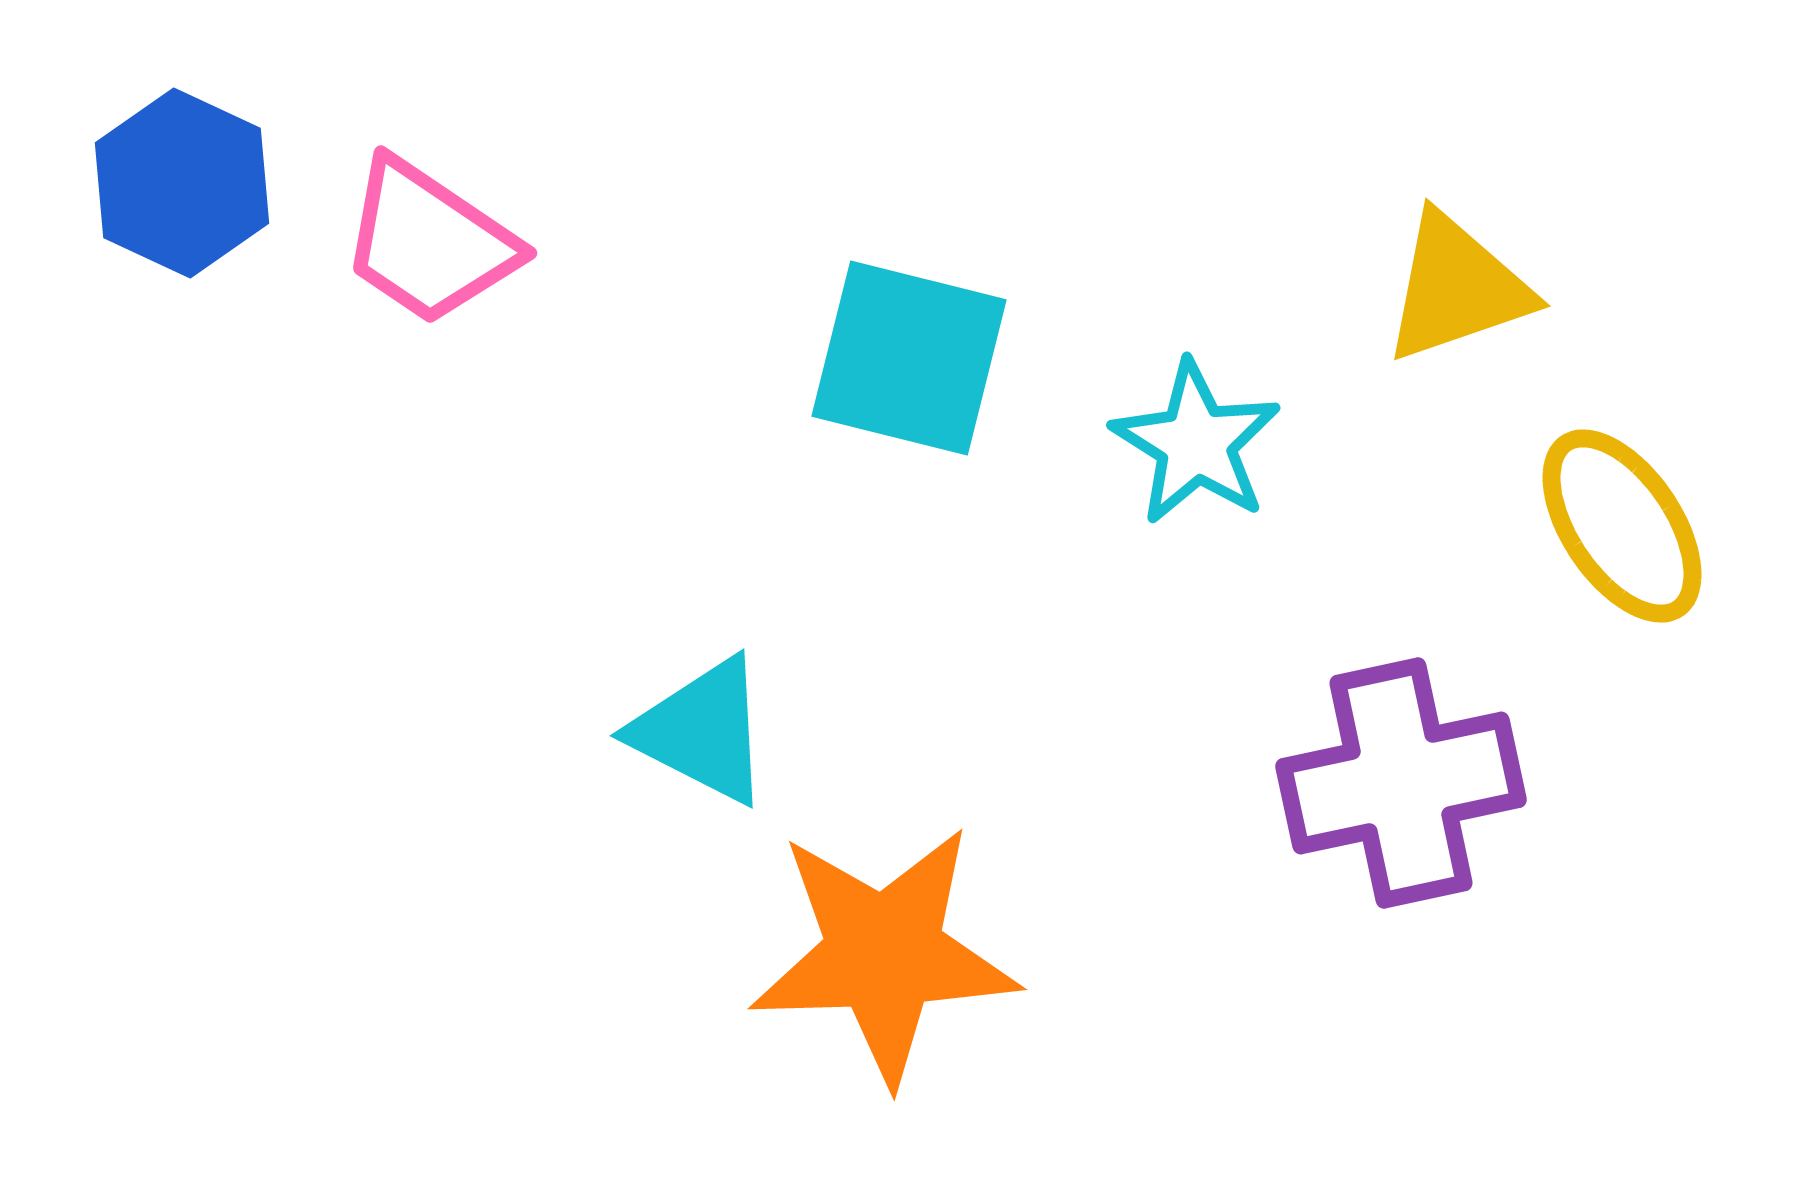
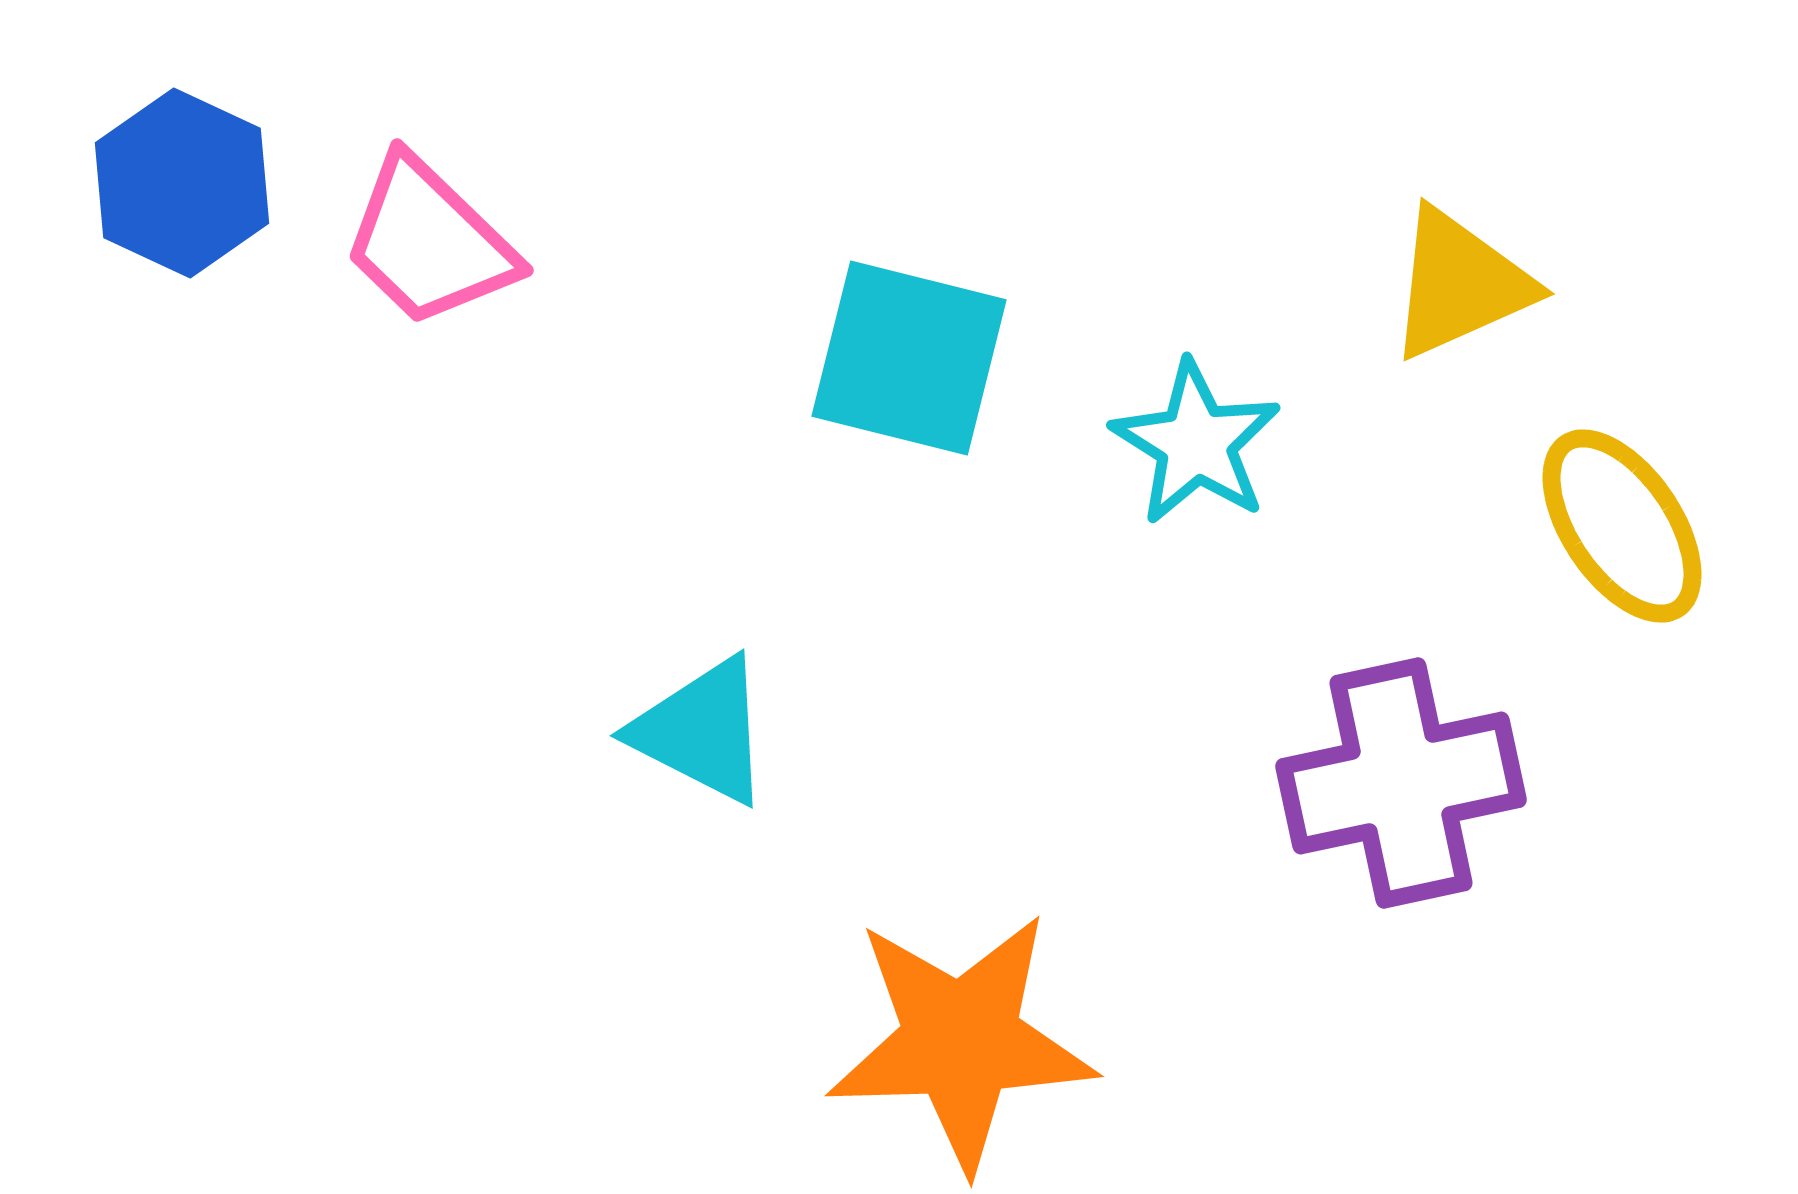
pink trapezoid: rotated 10 degrees clockwise
yellow triangle: moved 3 px right, 4 px up; rotated 5 degrees counterclockwise
orange star: moved 77 px right, 87 px down
